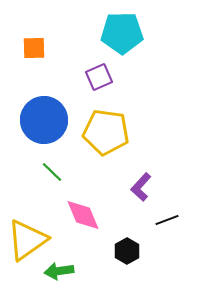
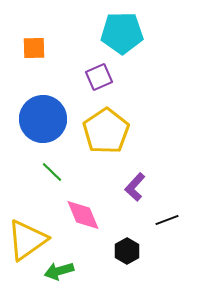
blue circle: moved 1 px left, 1 px up
yellow pentagon: moved 1 px up; rotated 30 degrees clockwise
purple L-shape: moved 6 px left
green arrow: rotated 8 degrees counterclockwise
